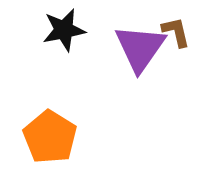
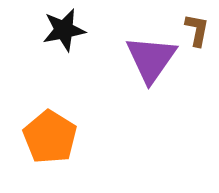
brown L-shape: moved 21 px right, 2 px up; rotated 24 degrees clockwise
purple triangle: moved 11 px right, 11 px down
